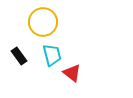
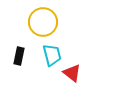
black rectangle: rotated 48 degrees clockwise
